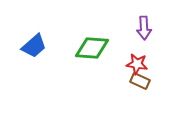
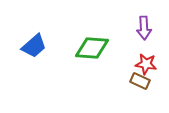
red star: moved 9 px right
